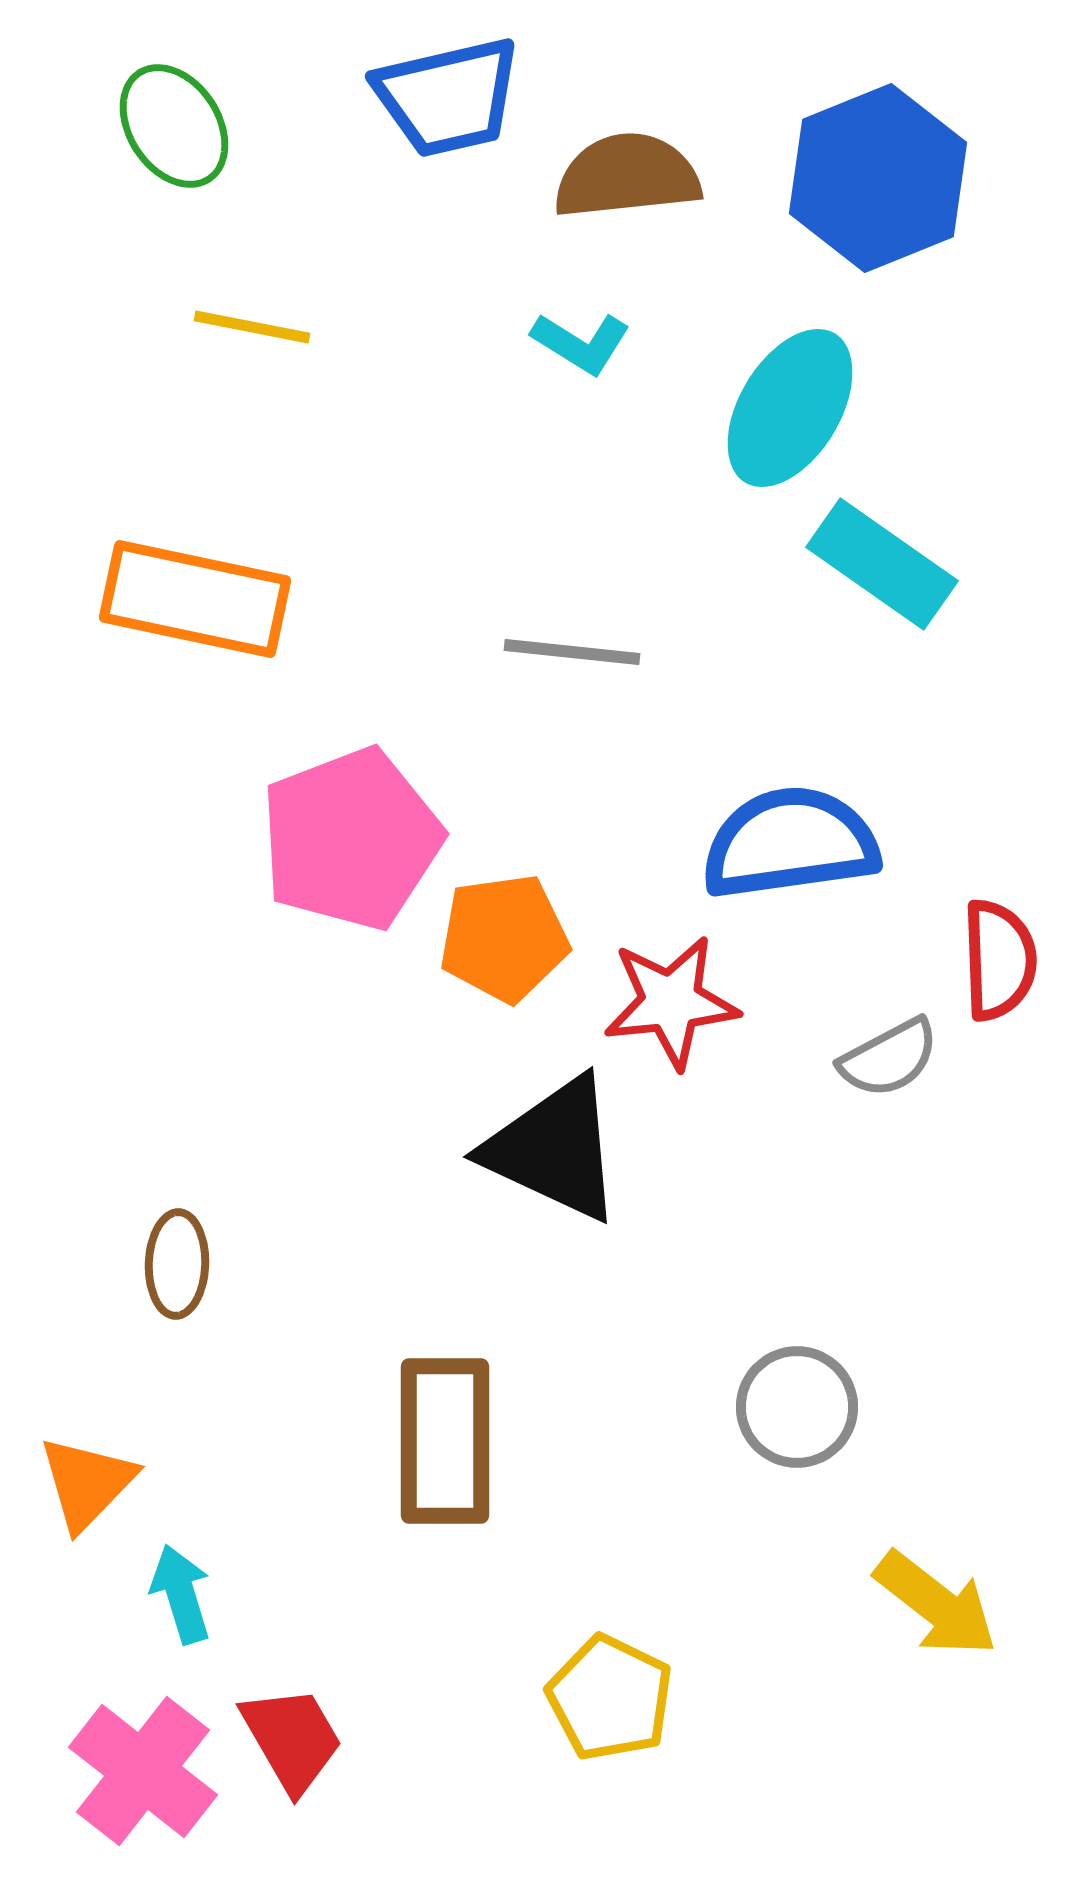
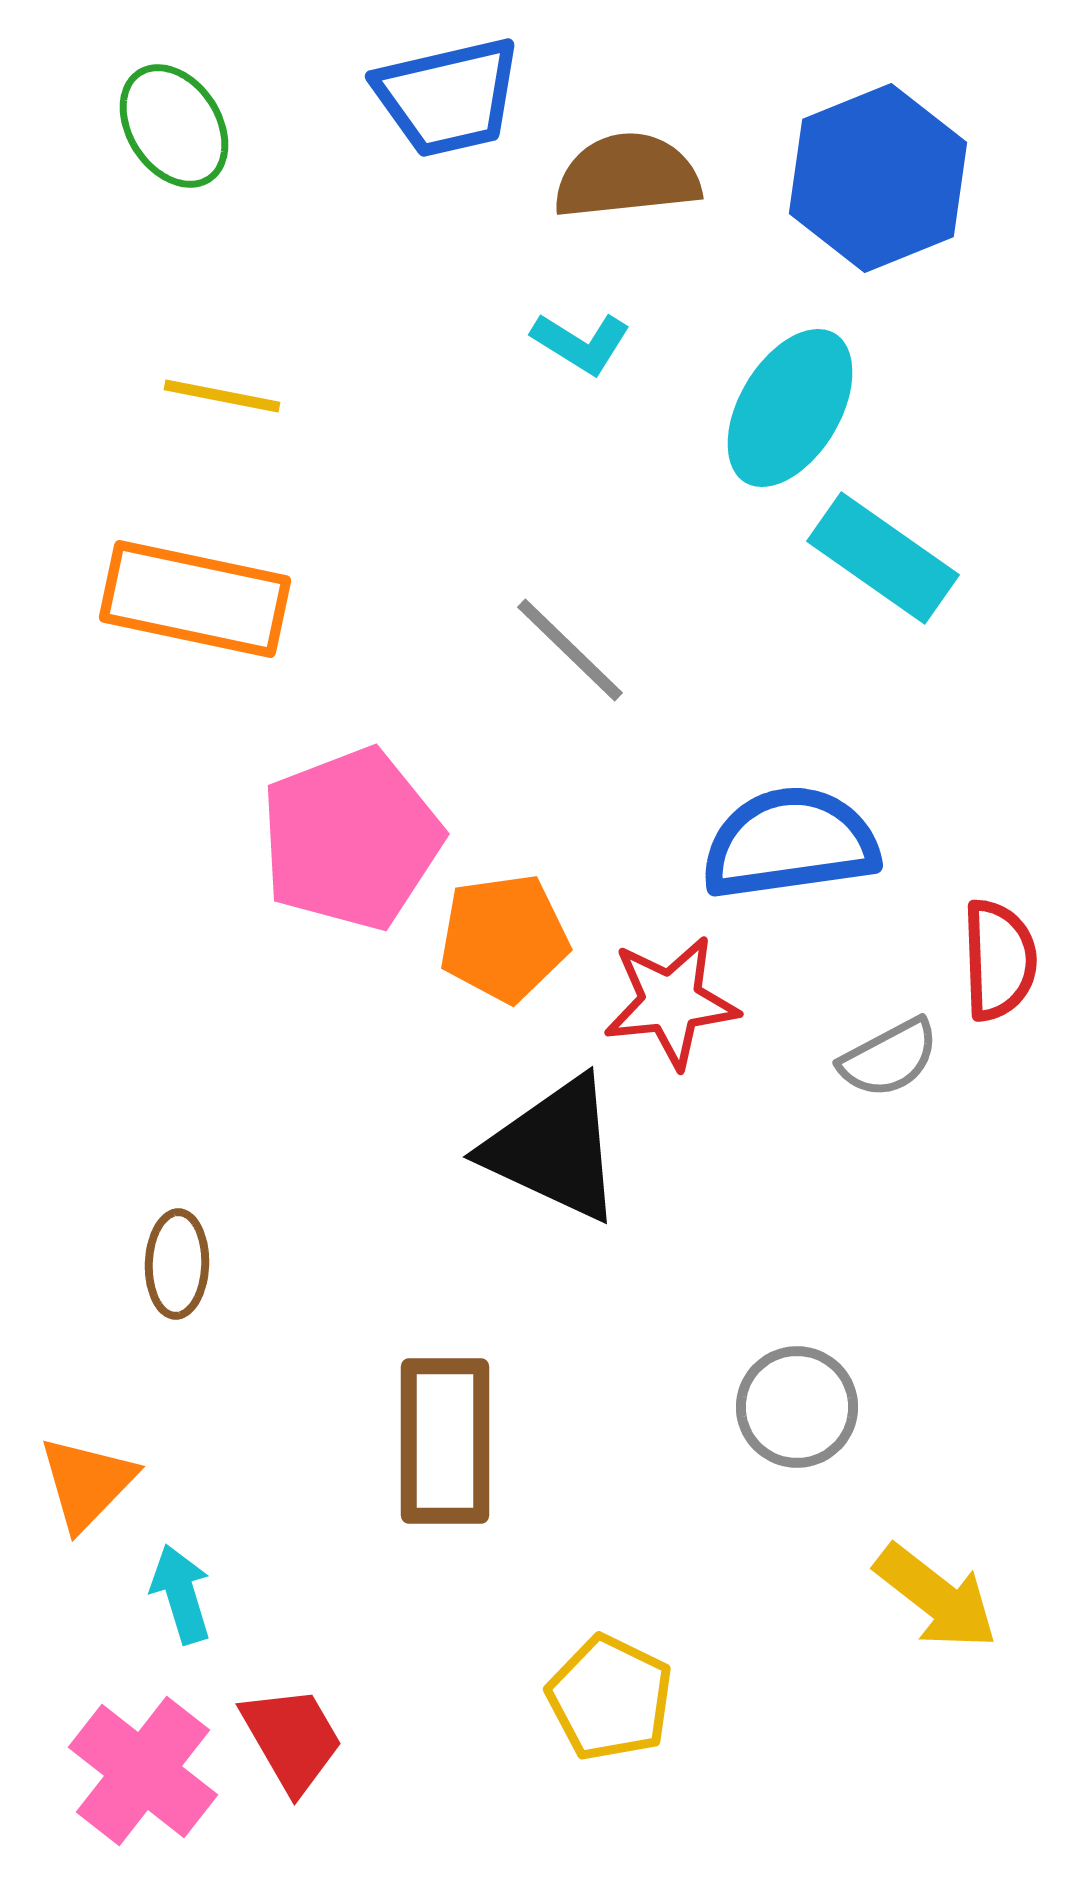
yellow line: moved 30 px left, 69 px down
cyan rectangle: moved 1 px right, 6 px up
gray line: moved 2 px left, 2 px up; rotated 38 degrees clockwise
yellow arrow: moved 7 px up
